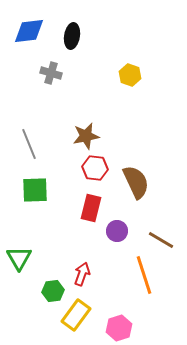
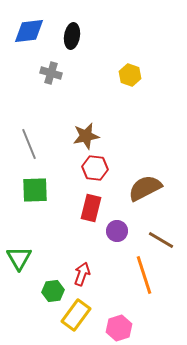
brown semicircle: moved 9 px right, 6 px down; rotated 92 degrees counterclockwise
